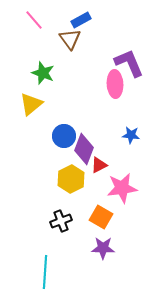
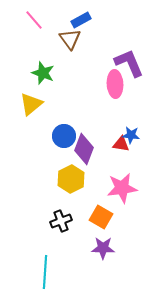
red triangle: moved 22 px right, 21 px up; rotated 36 degrees clockwise
